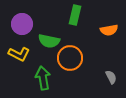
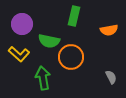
green rectangle: moved 1 px left, 1 px down
yellow L-shape: rotated 15 degrees clockwise
orange circle: moved 1 px right, 1 px up
